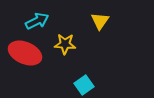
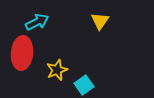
cyan arrow: moved 1 px down
yellow star: moved 8 px left, 26 px down; rotated 25 degrees counterclockwise
red ellipse: moved 3 px left; rotated 72 degrees clockwise
